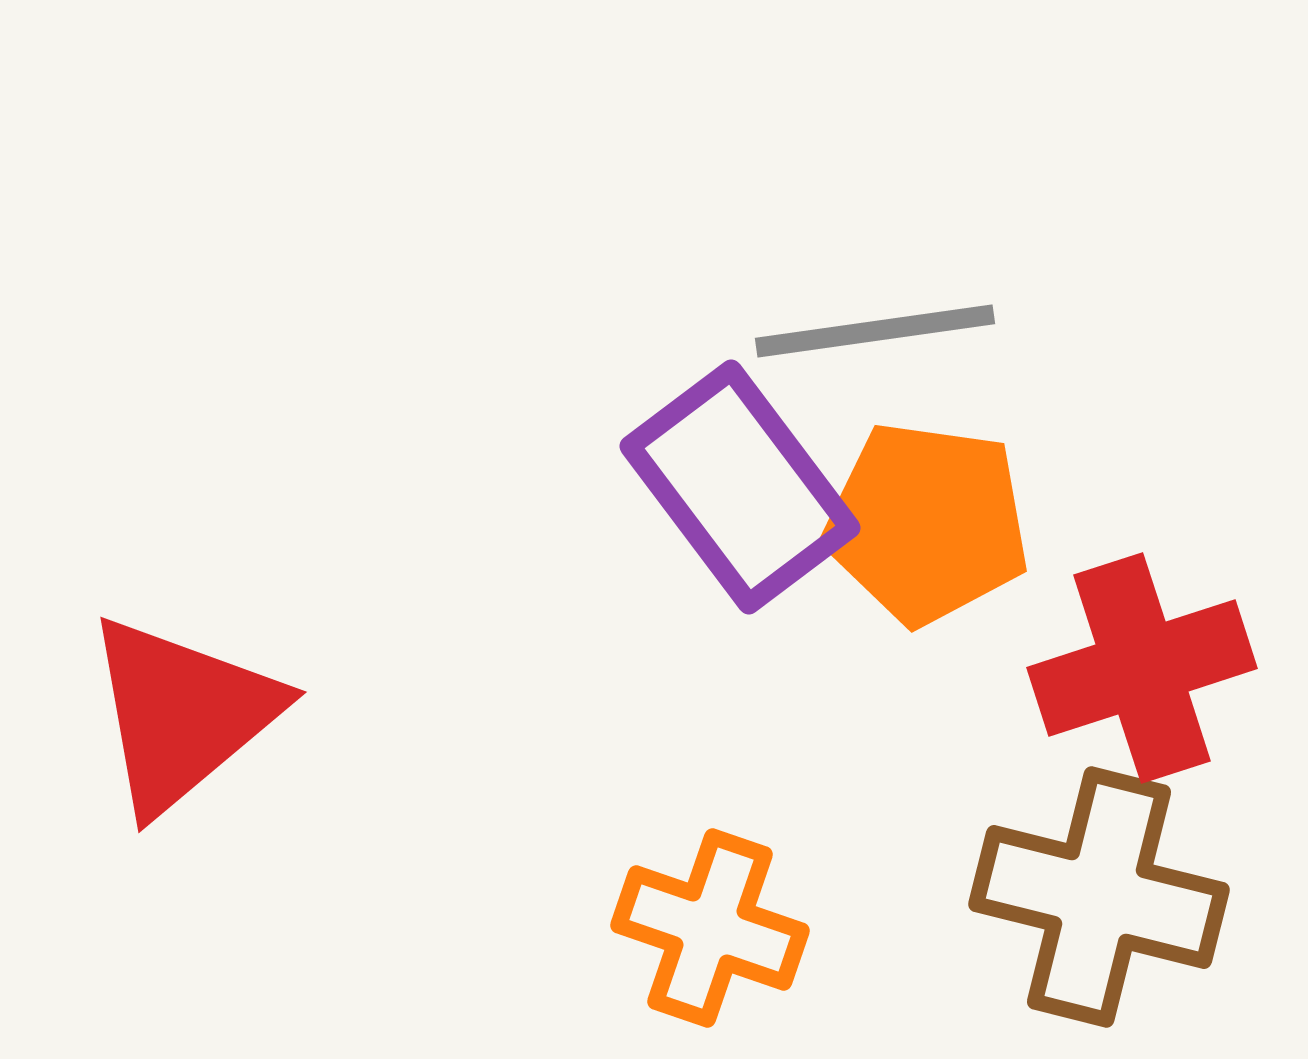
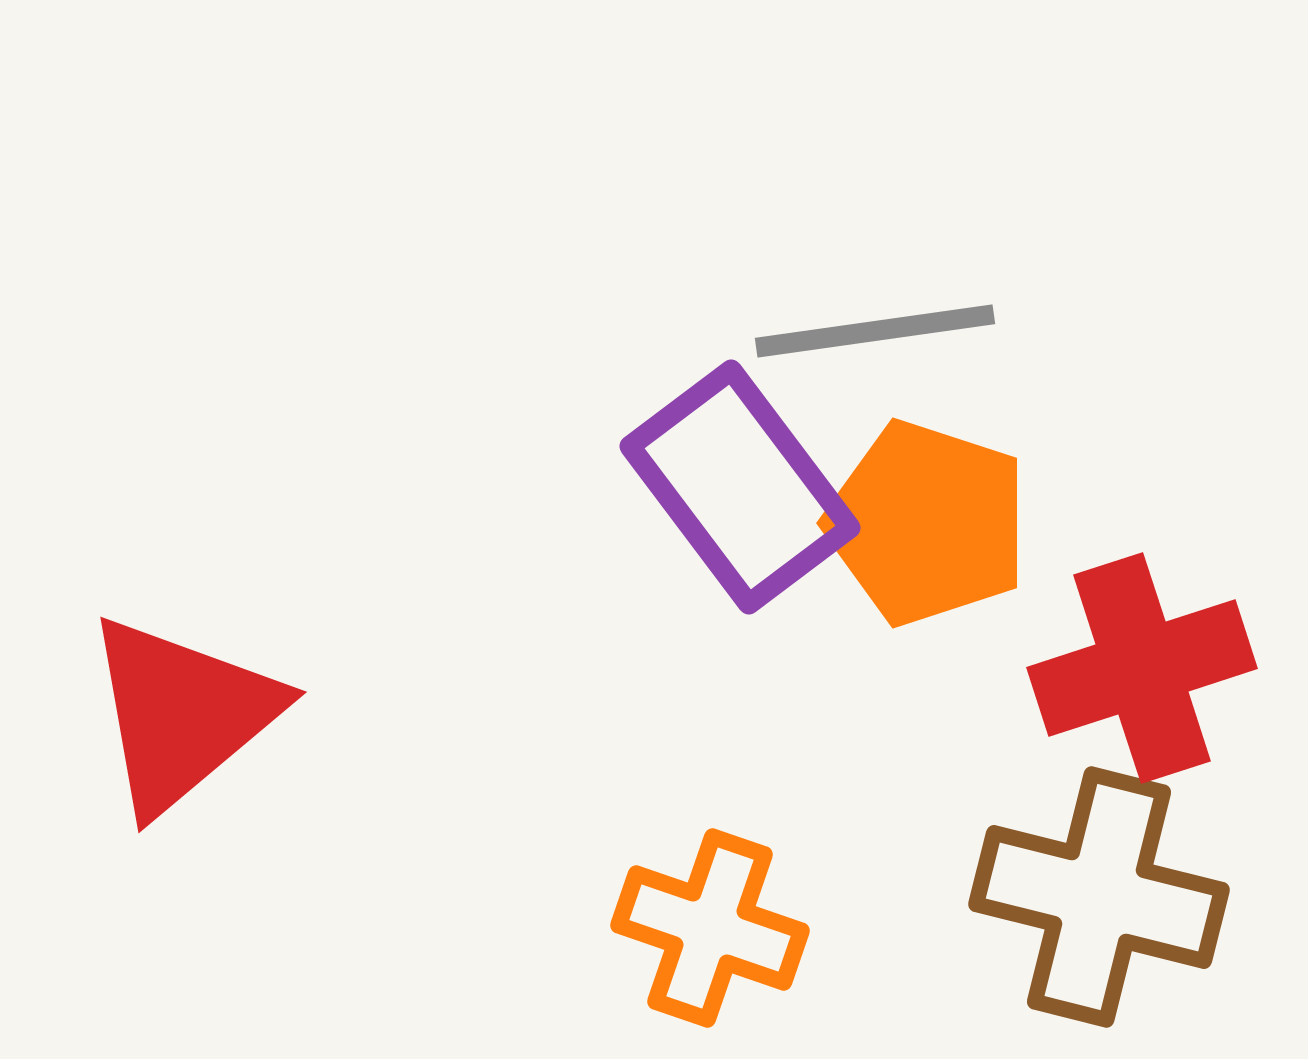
orange pentagon: rotated 10 degrees clockwise
